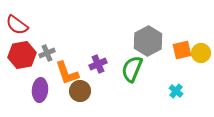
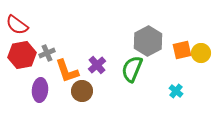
purple cross: moved 1 px left, 1 px down; rotated 18 degrees counterclockwise
orange L-shape: moved 2 px up
brown circle: moved 2 px right
